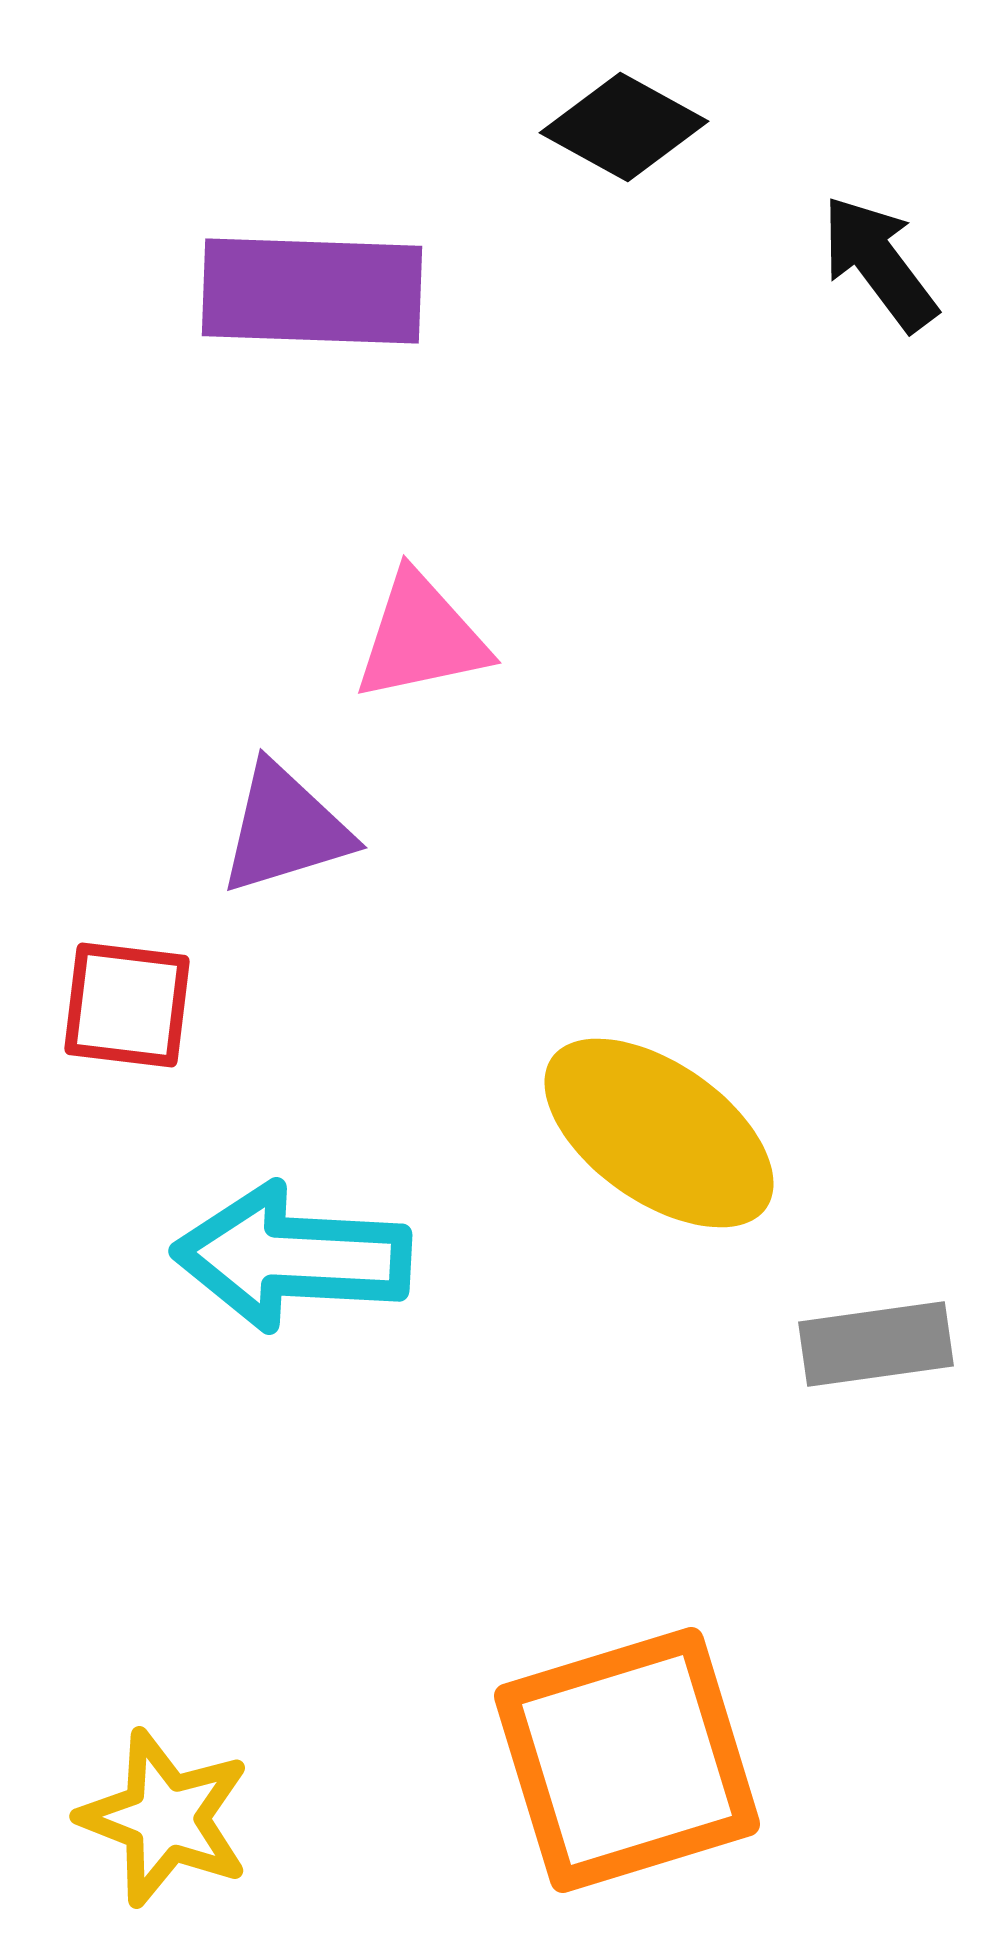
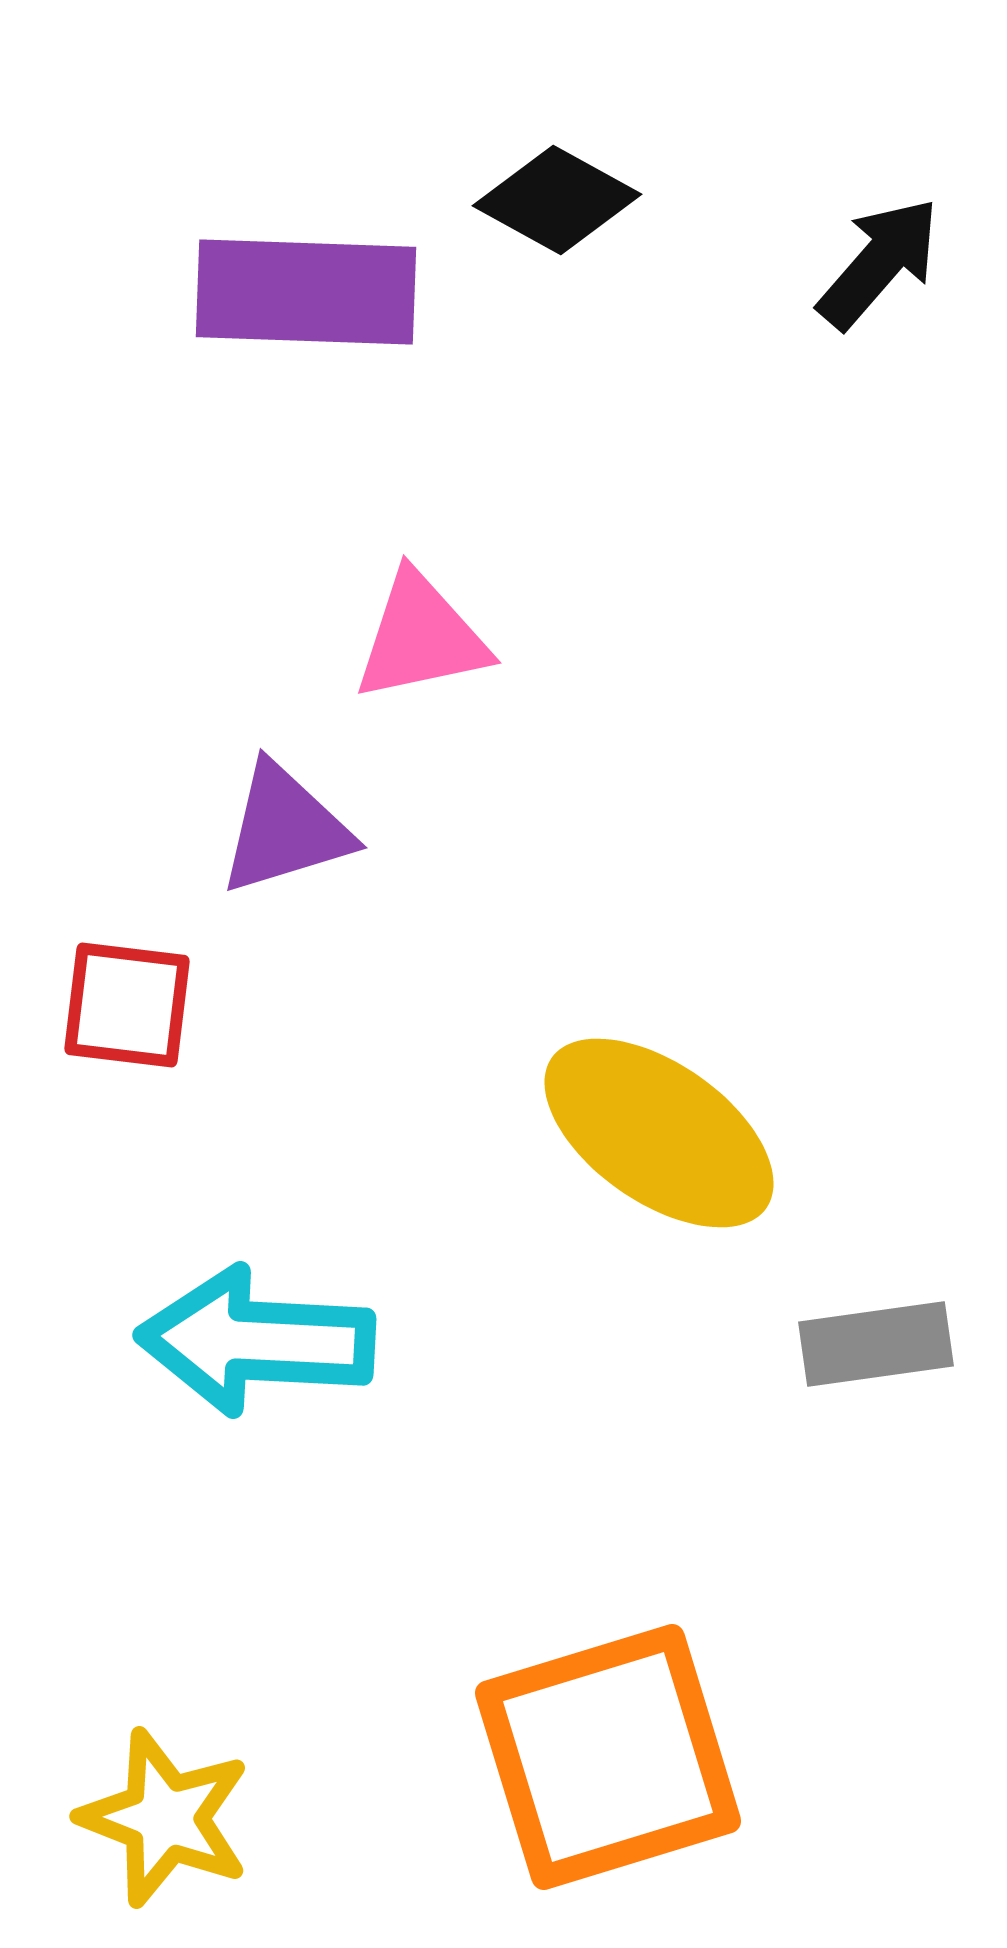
black diamond: moved 67 px left, 73 px down
black arrow: rotated 78 degrees clockwise
purple rectangle: moved 6 px left, 1 px down
cyan arrow: moved 36 px left, 84 px down
orange square: moved 19 px left, 3 px up
